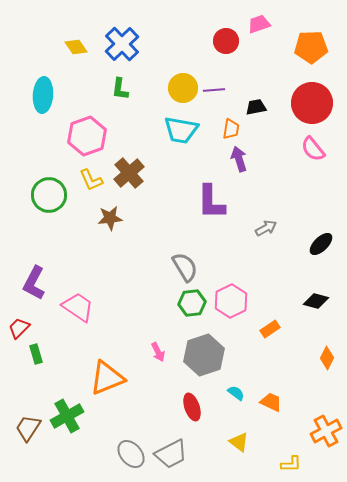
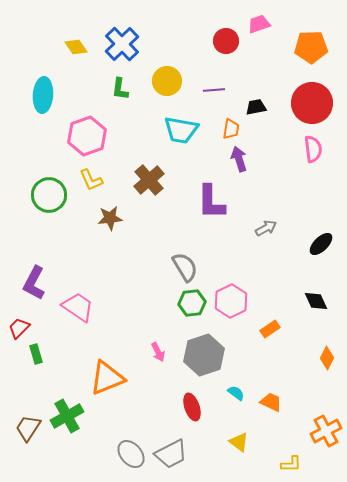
yellow circle at (183, 88): moved 16 px left, 7 px up
pink semicircle at (313, 149): rotated 148 degrees counterclockwise
brown cross at (129, 173): moved 20 px right, 7 px down
black diamond at (316, 301): rotated 50 degrees clockwise
